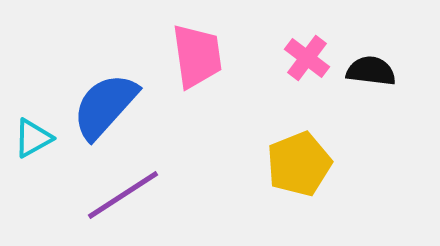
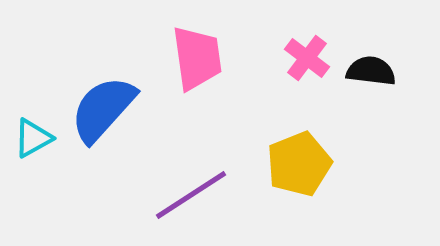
pink trapezoid: moved 2 px down
blue semicircle: moved 2 px left, 3 px down
purple line: moved 68 px right
